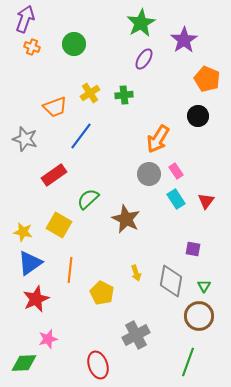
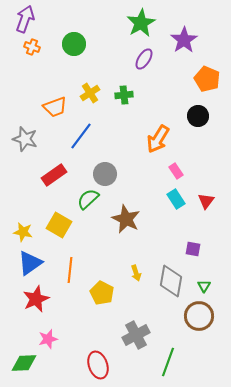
gray circle: moved 44 px left
green line: moved 20 px left
